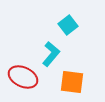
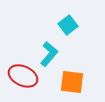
cyan L-shape: moved 2 px left
red ellipse: moved 1 px up
